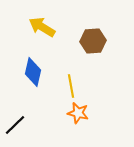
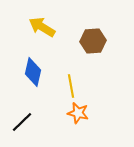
black line: moved 7 px right, 3 px up
